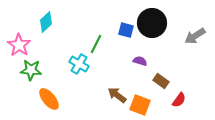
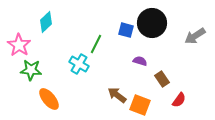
brown rectangle: moved 1 px right, 2 px up; rotated 21 degrees clockwise
